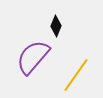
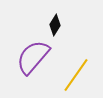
black diamond: moved 1 px left, 1 px up; rotated 10 degrees clockwise
